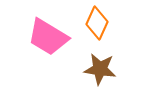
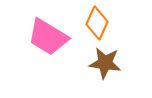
brown star: moved 5 px right, 6 px up
